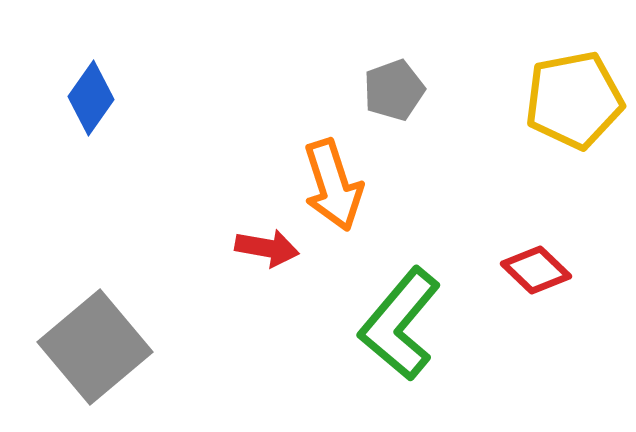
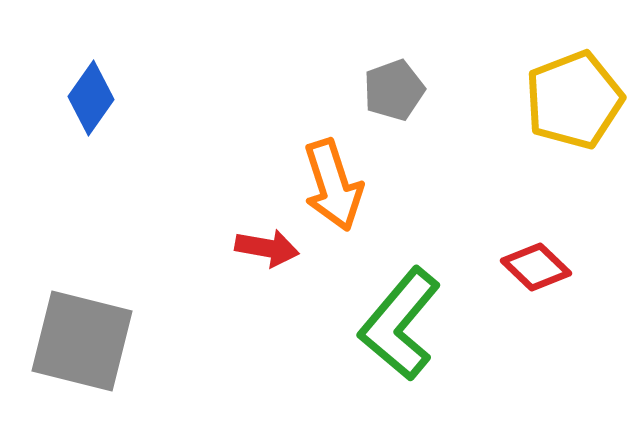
yellow pentagon: rotated 10 degrees counterclockwise
red diamond: moved 3 px up
gray square: moved 13 px left, 6 px up; rotated 36 degrees counterclockwise
